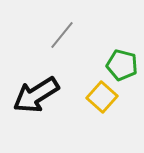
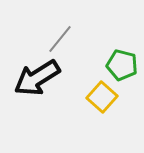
gray line: moved 2 px left, 4 px down
black arrow: moved 1 px right, 17 px up
